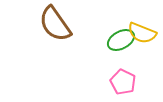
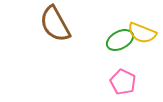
brown semicircle: rotated 6 degrees clockwise
green ellipse: moved 1 px left
